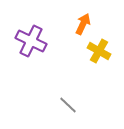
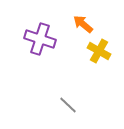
orange arrow: rotated 75 degrees counterclockwise
purple cross: moved 9 px right, 2 px up; rotated 8 degrees counterclockwise
